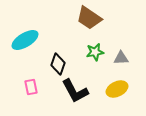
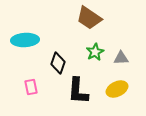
cyan ellipse: rotated 28 degrees clockwise
green star: rotated 18 degrees counterclockwise
black diamond: moved 1 px up
black L-shape: moved 3 px right; rotated 32 degrees clockwise
